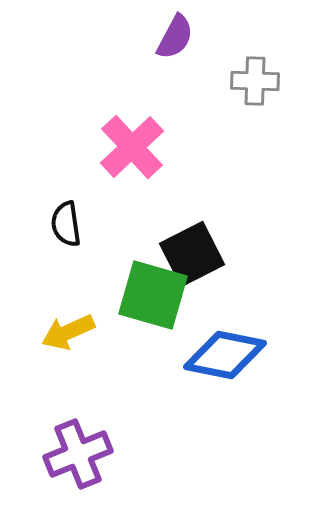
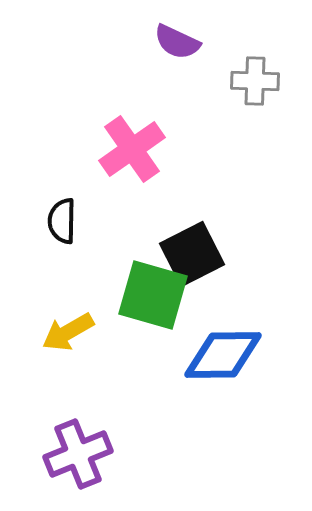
purple semicircle: moved 2 px right, 5 px down; rotated 87 degrees clockwise
pink cross: moved 2 px down; rotated 8 degrees clockwise
black semicircle: moved 4 px left, 3 px up; rotated 9 degrees clockwise
yellow arrow: rotated 6 degrees counterclockwise
blue diamond: moved 2 px left; rotated 12 degrees counterclockwise
